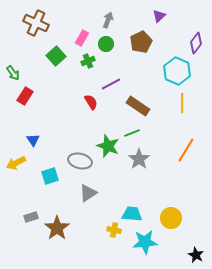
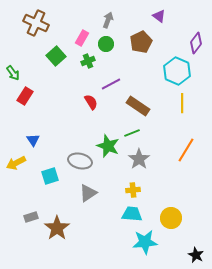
purple triangle: rotated 40 degrees counterclockwise
yellow cross: moved 19 px right, 40 px up; rotated 16 degrees counterclockwise
